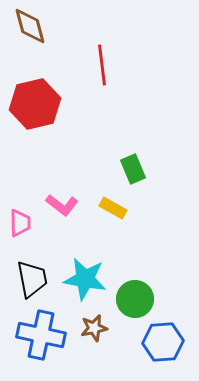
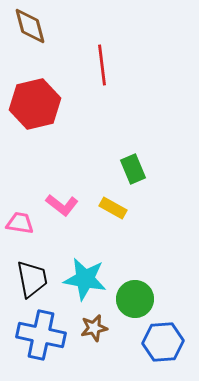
pink trapezoid: rotated 80 degrees counterclockwise
